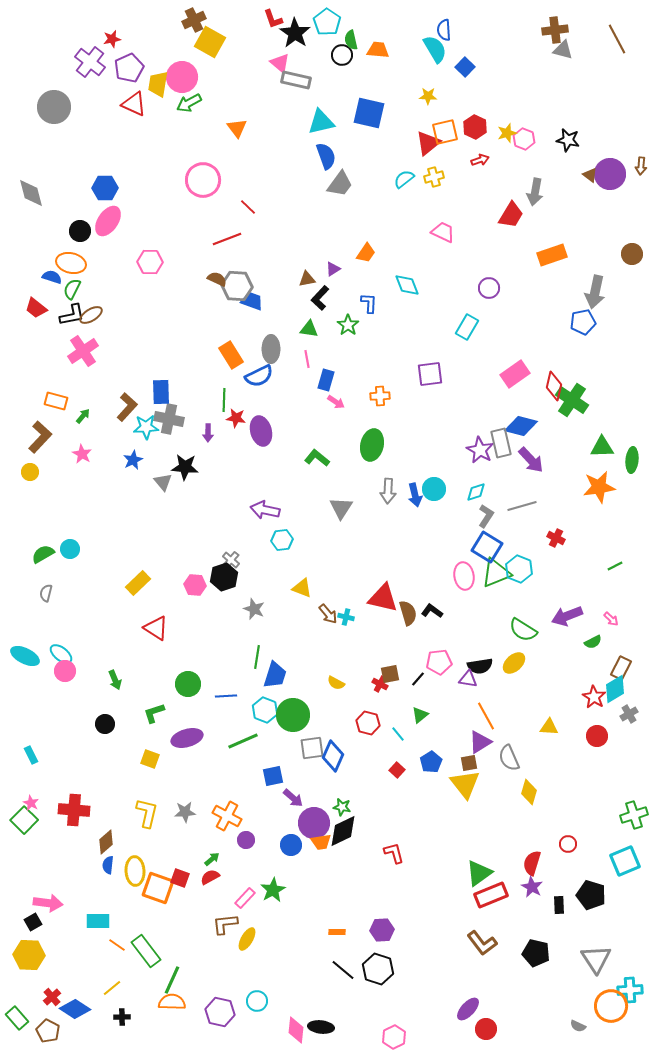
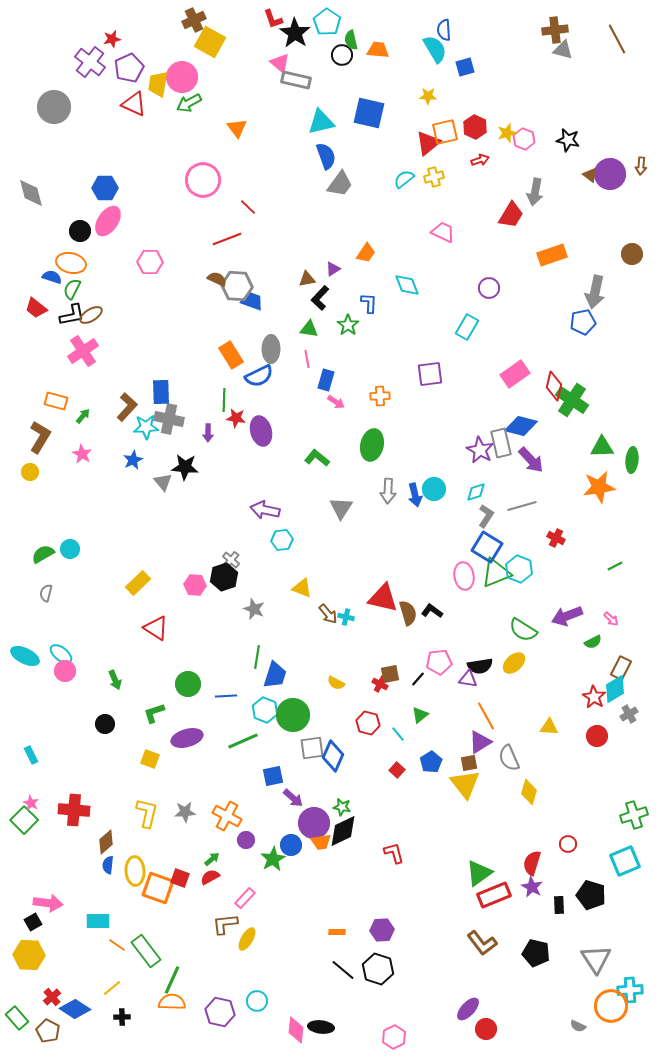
blue square at (465, 67): rotated 30 degrees clockwise
brown L-shape at (40, 437): rotated 12 degrees counterclockwise
green star at (273, 890): moved 31 px up
red rectangle at (491, 895): moved 3 px right
